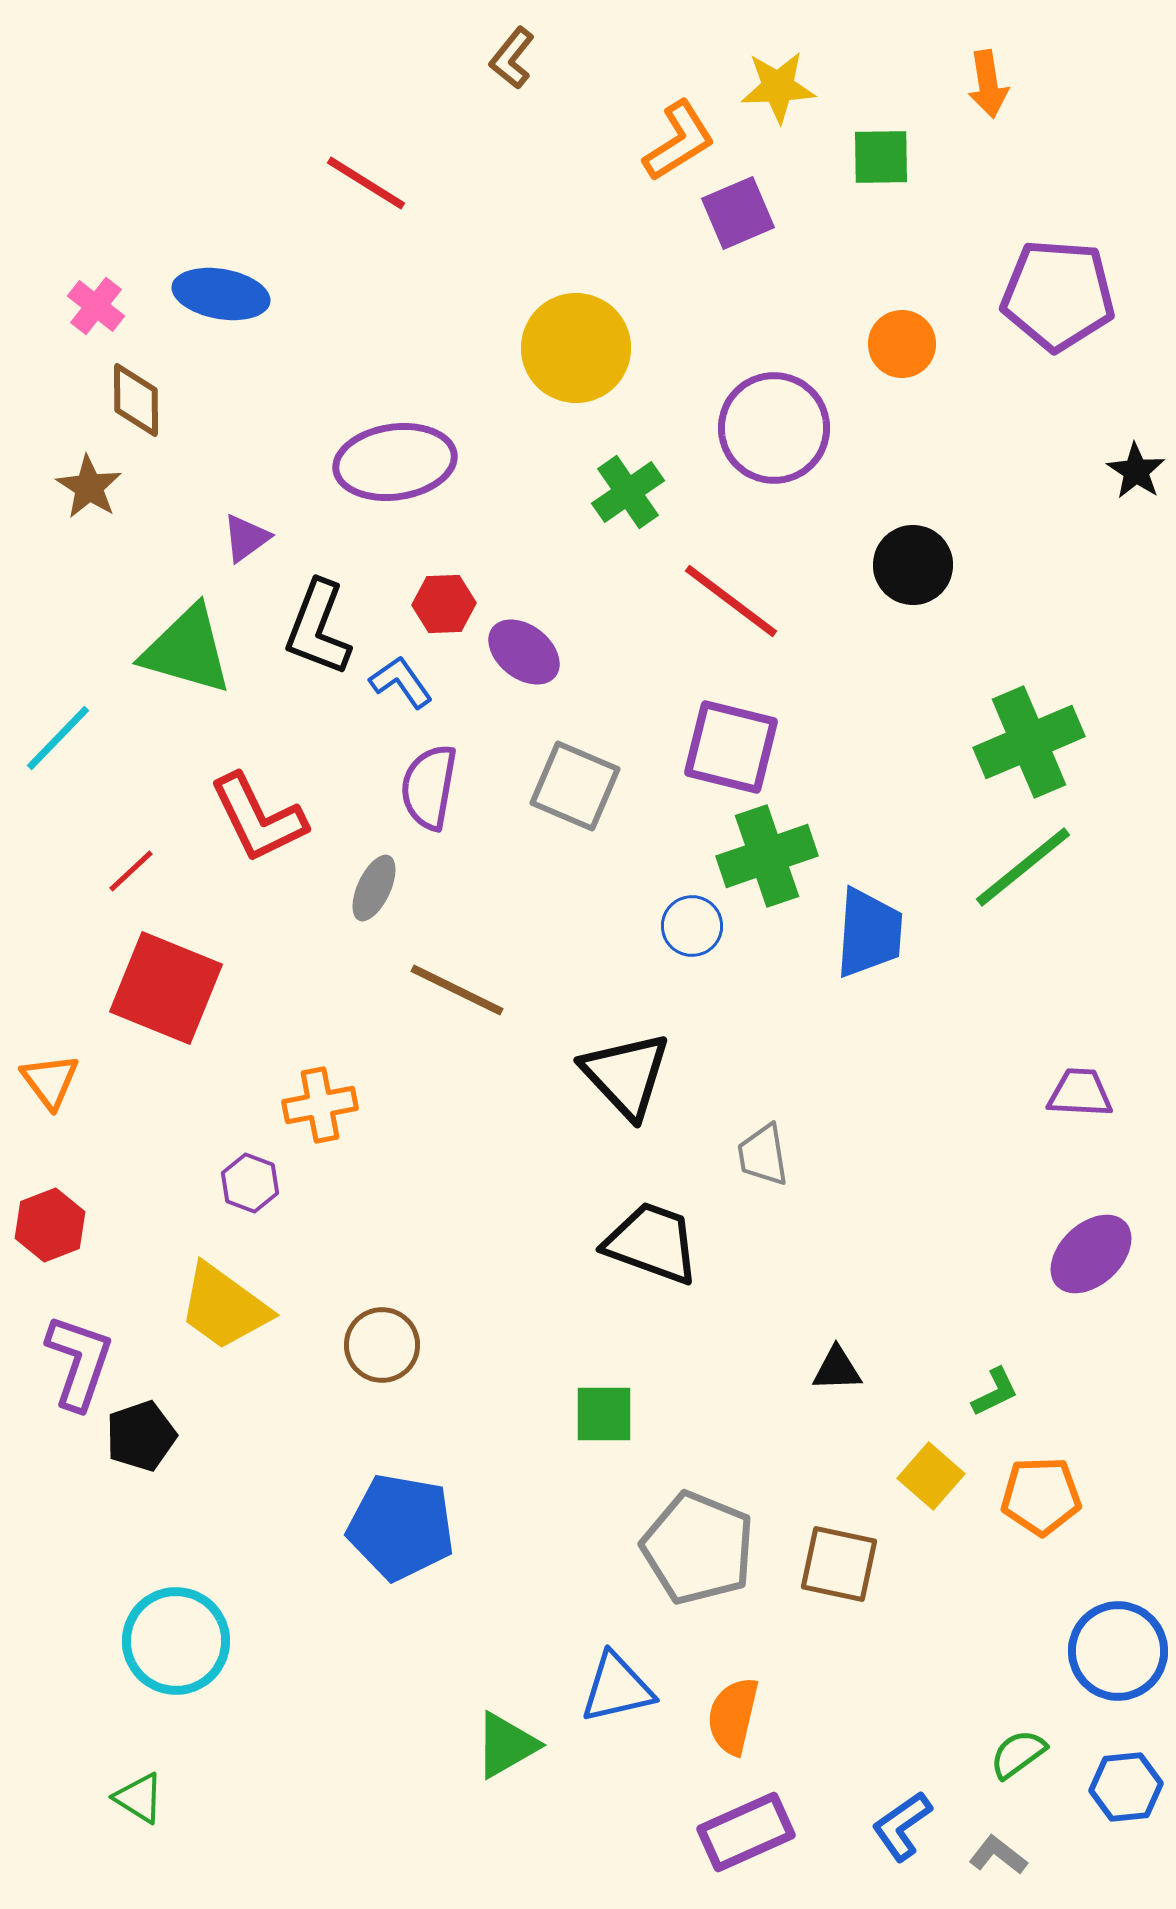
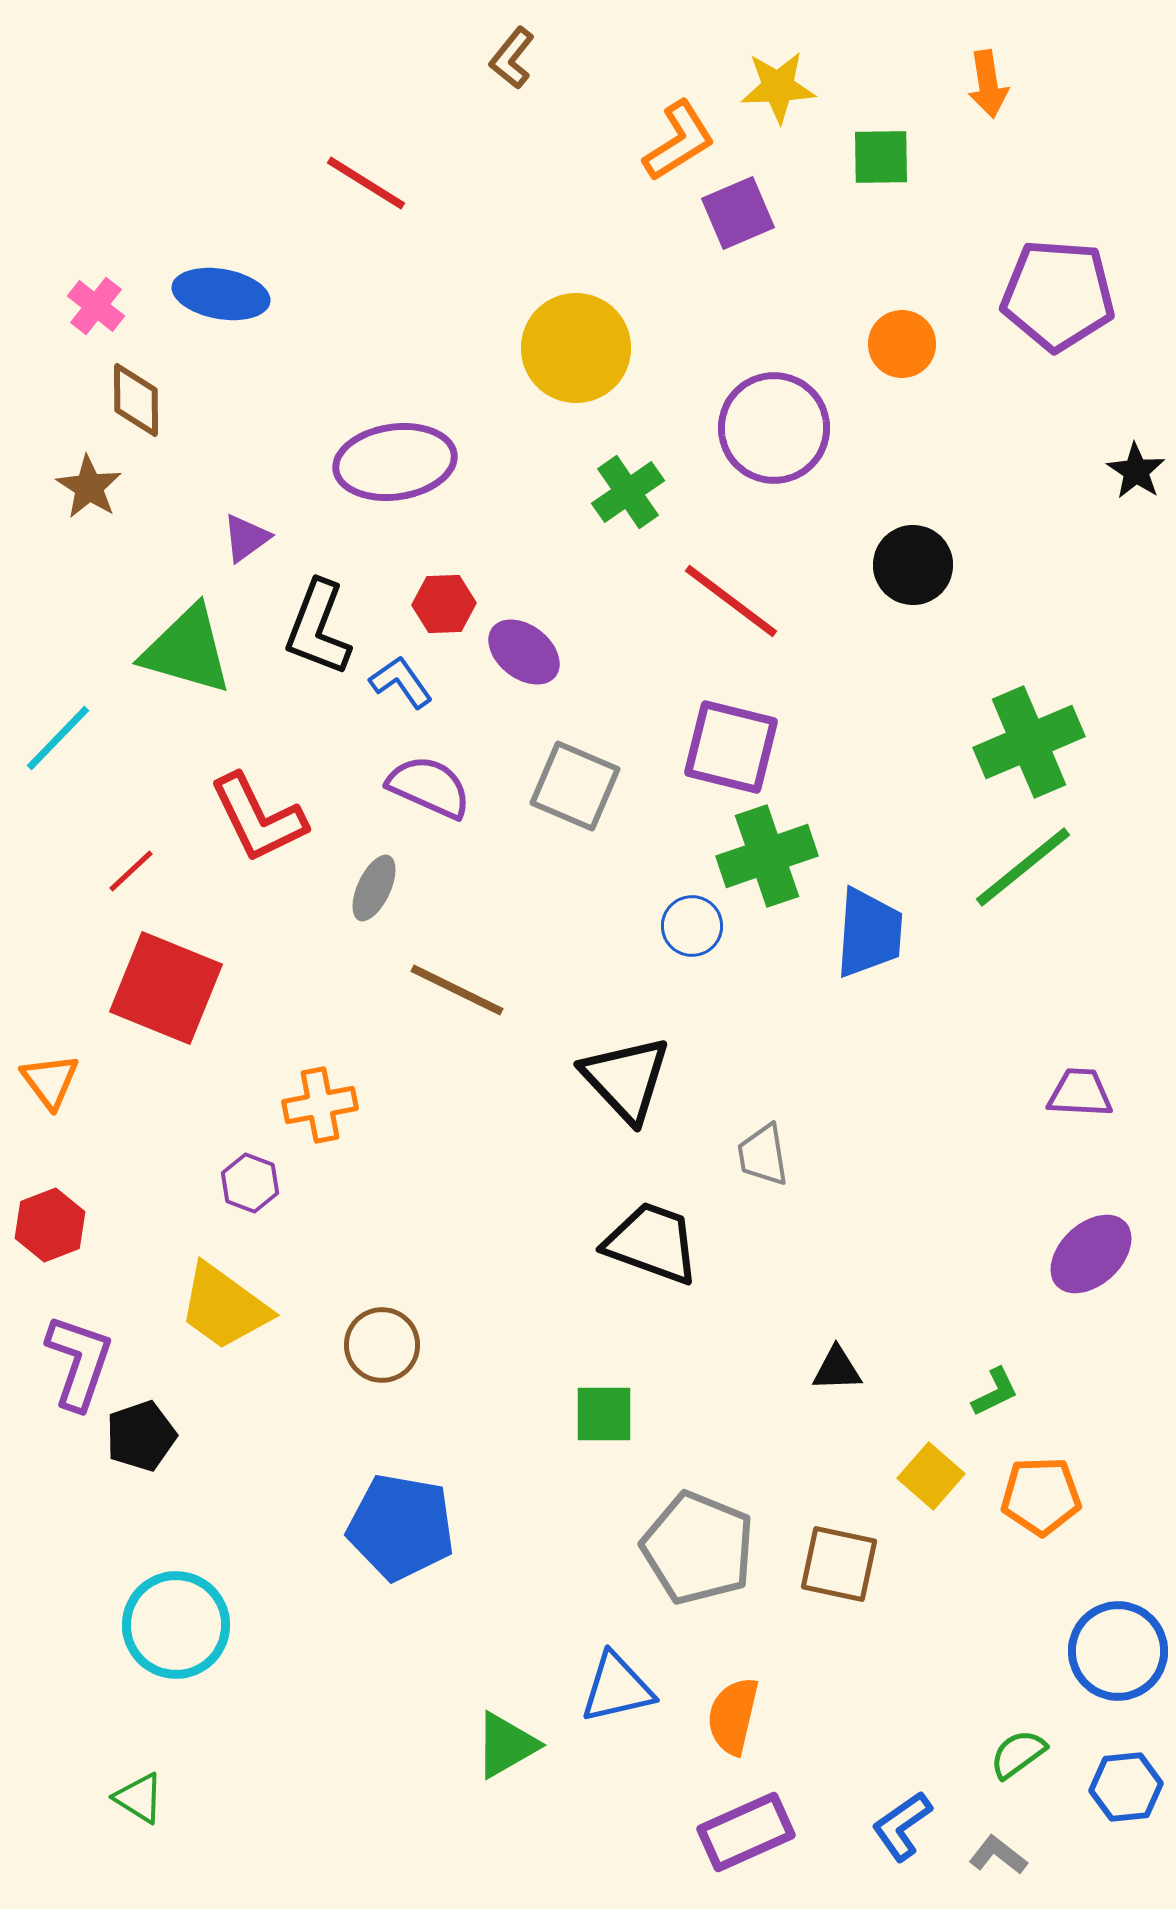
purple semicircle at (429, 787): rotated 104 degrees clockwise
black triangle at (626, 1075): moved 4 px down
cyan circle at (176, 1641): moved 16 px up
